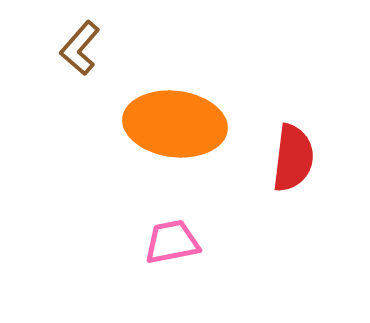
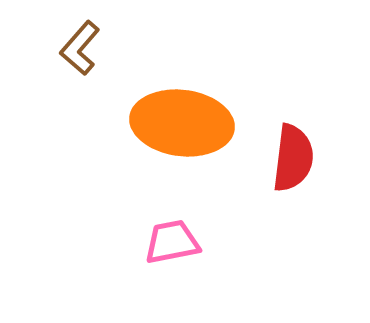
orange ellipse: moved 7 px right, 1 px up
